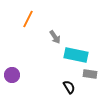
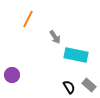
gray rectangle: moved 1 px left, 11 px down; rotated 32 degrees clockwise
